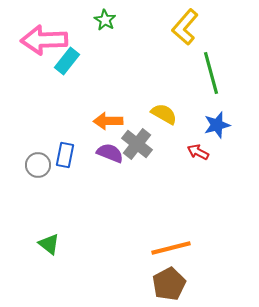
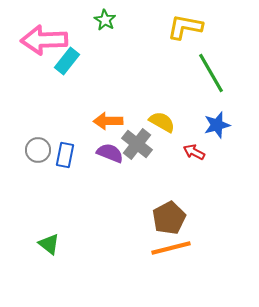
yellow L-shape: rotated 60 degrees clockwise
green line: rotated 15 degrees counterclockwise
yellow semicircle: moved 2 px left, 8 px down
red arrow: moved 4 px left
gray circle: moved 15 px up
brown pentagon: moved 66 px up
